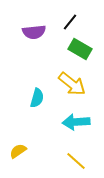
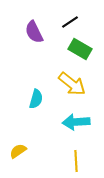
black line: rotated 18 degrees clockwise
purple semicircle: rotated 70 degrees clockwise
cyan semicircle: moved 1 px left, 1 px down
yellow line: rotated 45 degrees clockwise
